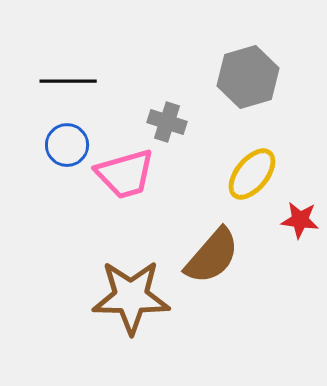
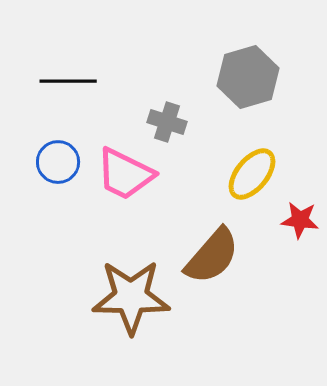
blue circle: moved 9 px left, 17 px down
pink trapezoid: rotated 42 degrees clockwise
